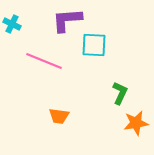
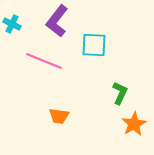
purple L-shape: moved 10 px left, 1 px down; rotated 48 degrees counterclockwise
orange star: moved 2 px left, 1 px down; rotated 20 degrees counterclockwise
